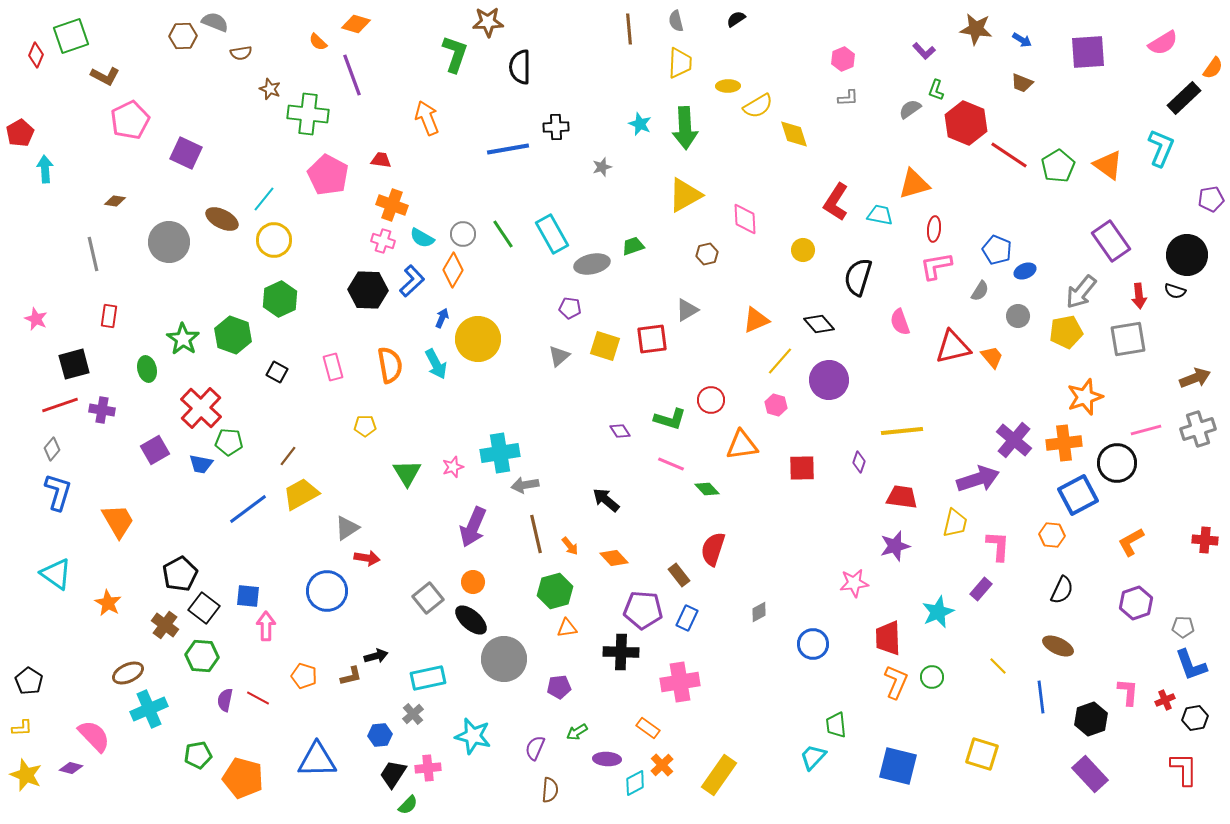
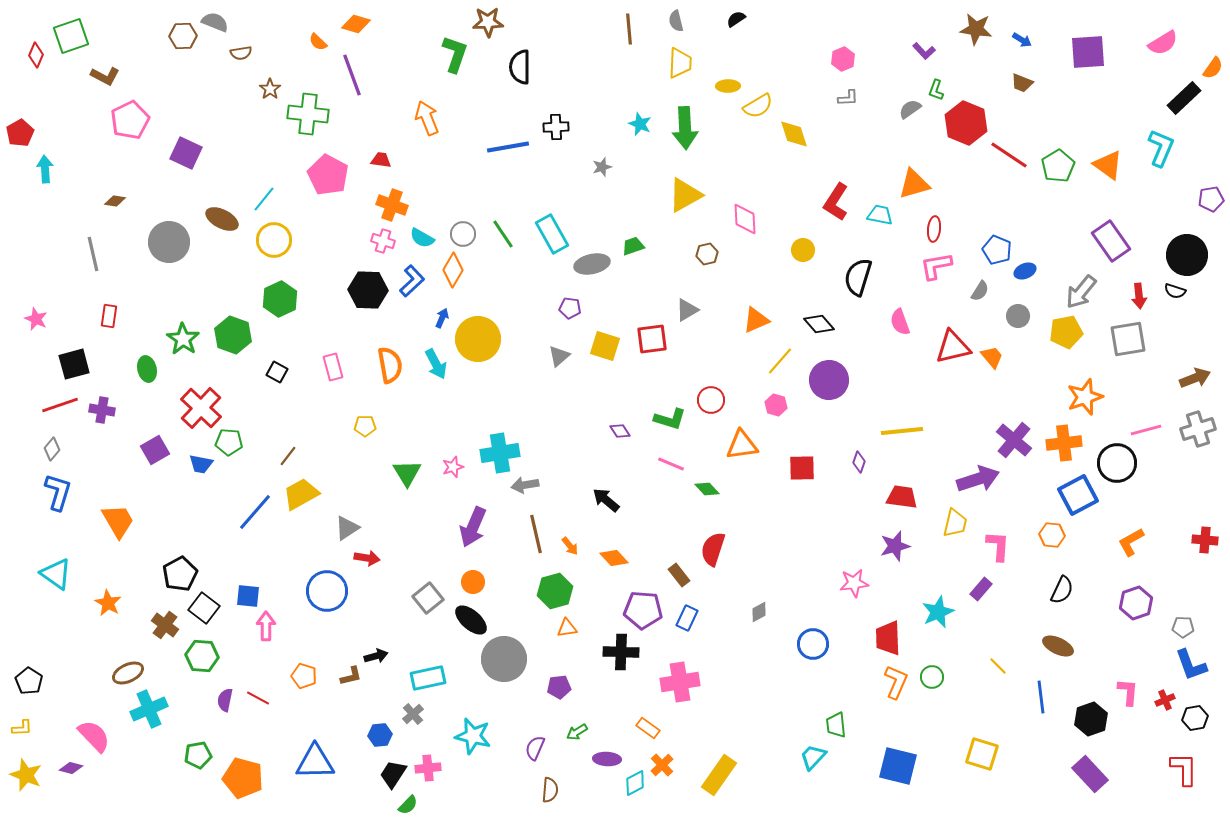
brown star at (270, 89): rotated 15 degrees clockwise
blue line at (508, 149): moved 2 px up
blue line at (248, 509): moved 7 px right, 3 px down; rotated 12 degrees counterclockwise
blue triangle at (317, 760): moved 2 px left, 2 px down
